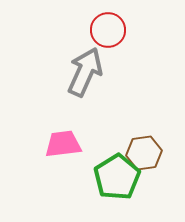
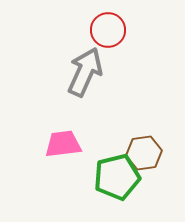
green pentagon: rotated 18 degrees clockwise
